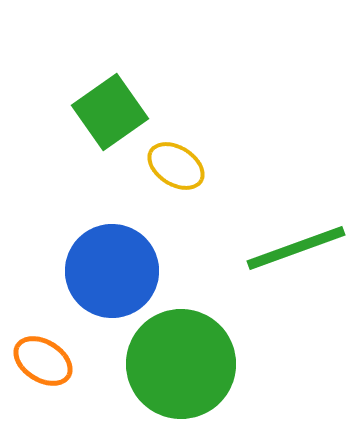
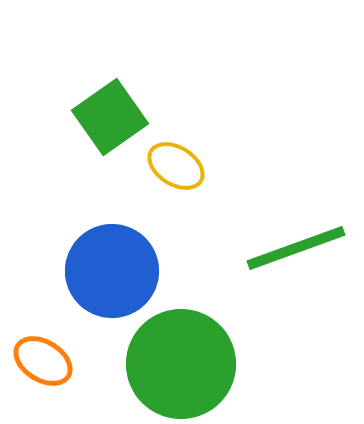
green square: moved 5 px down
